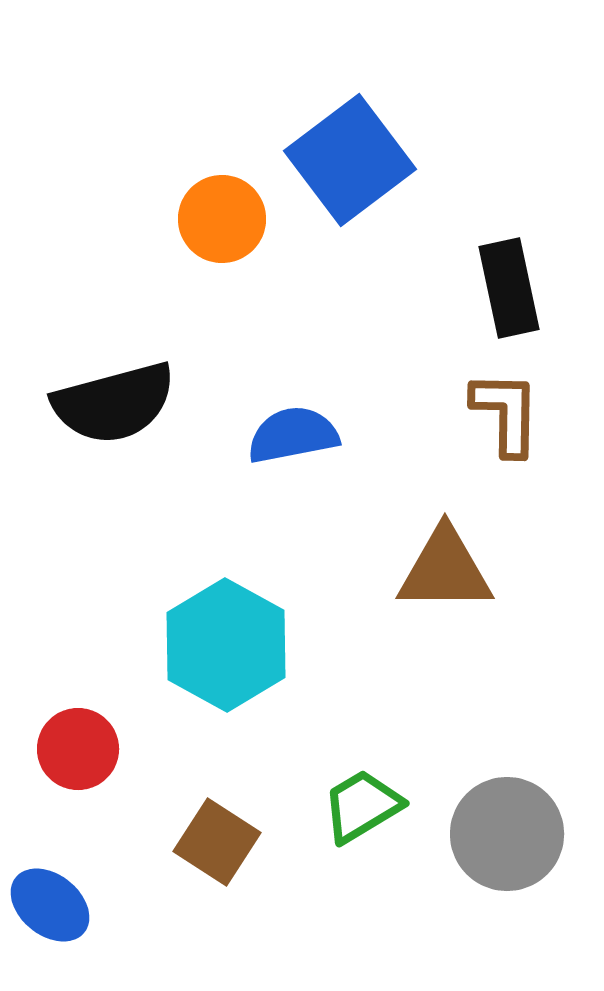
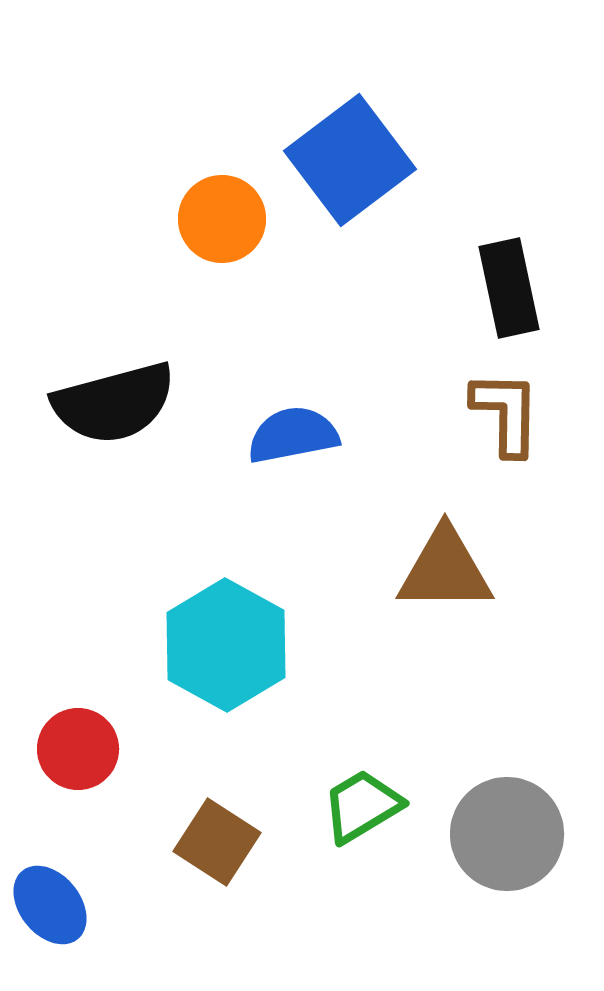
blue ellipse: rotated 12 degrees clockwise
